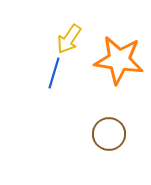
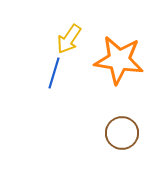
brown circle: moved 13 px right, 1 px up
